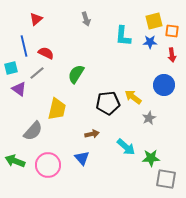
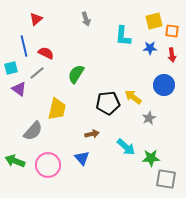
blue star: moved 6 px down
